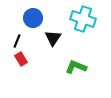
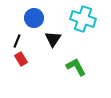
blue circle: moved 1 px right
black triangle: moved 1 px down
green L-shape: rotated 40 degrees clockwise
